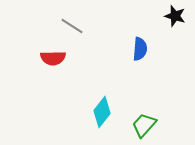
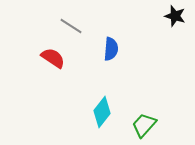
gray line: moved 1 px left
blue semicircle: moved 29 px left
red semicircle: rotated 145 degrees counterclockwise
